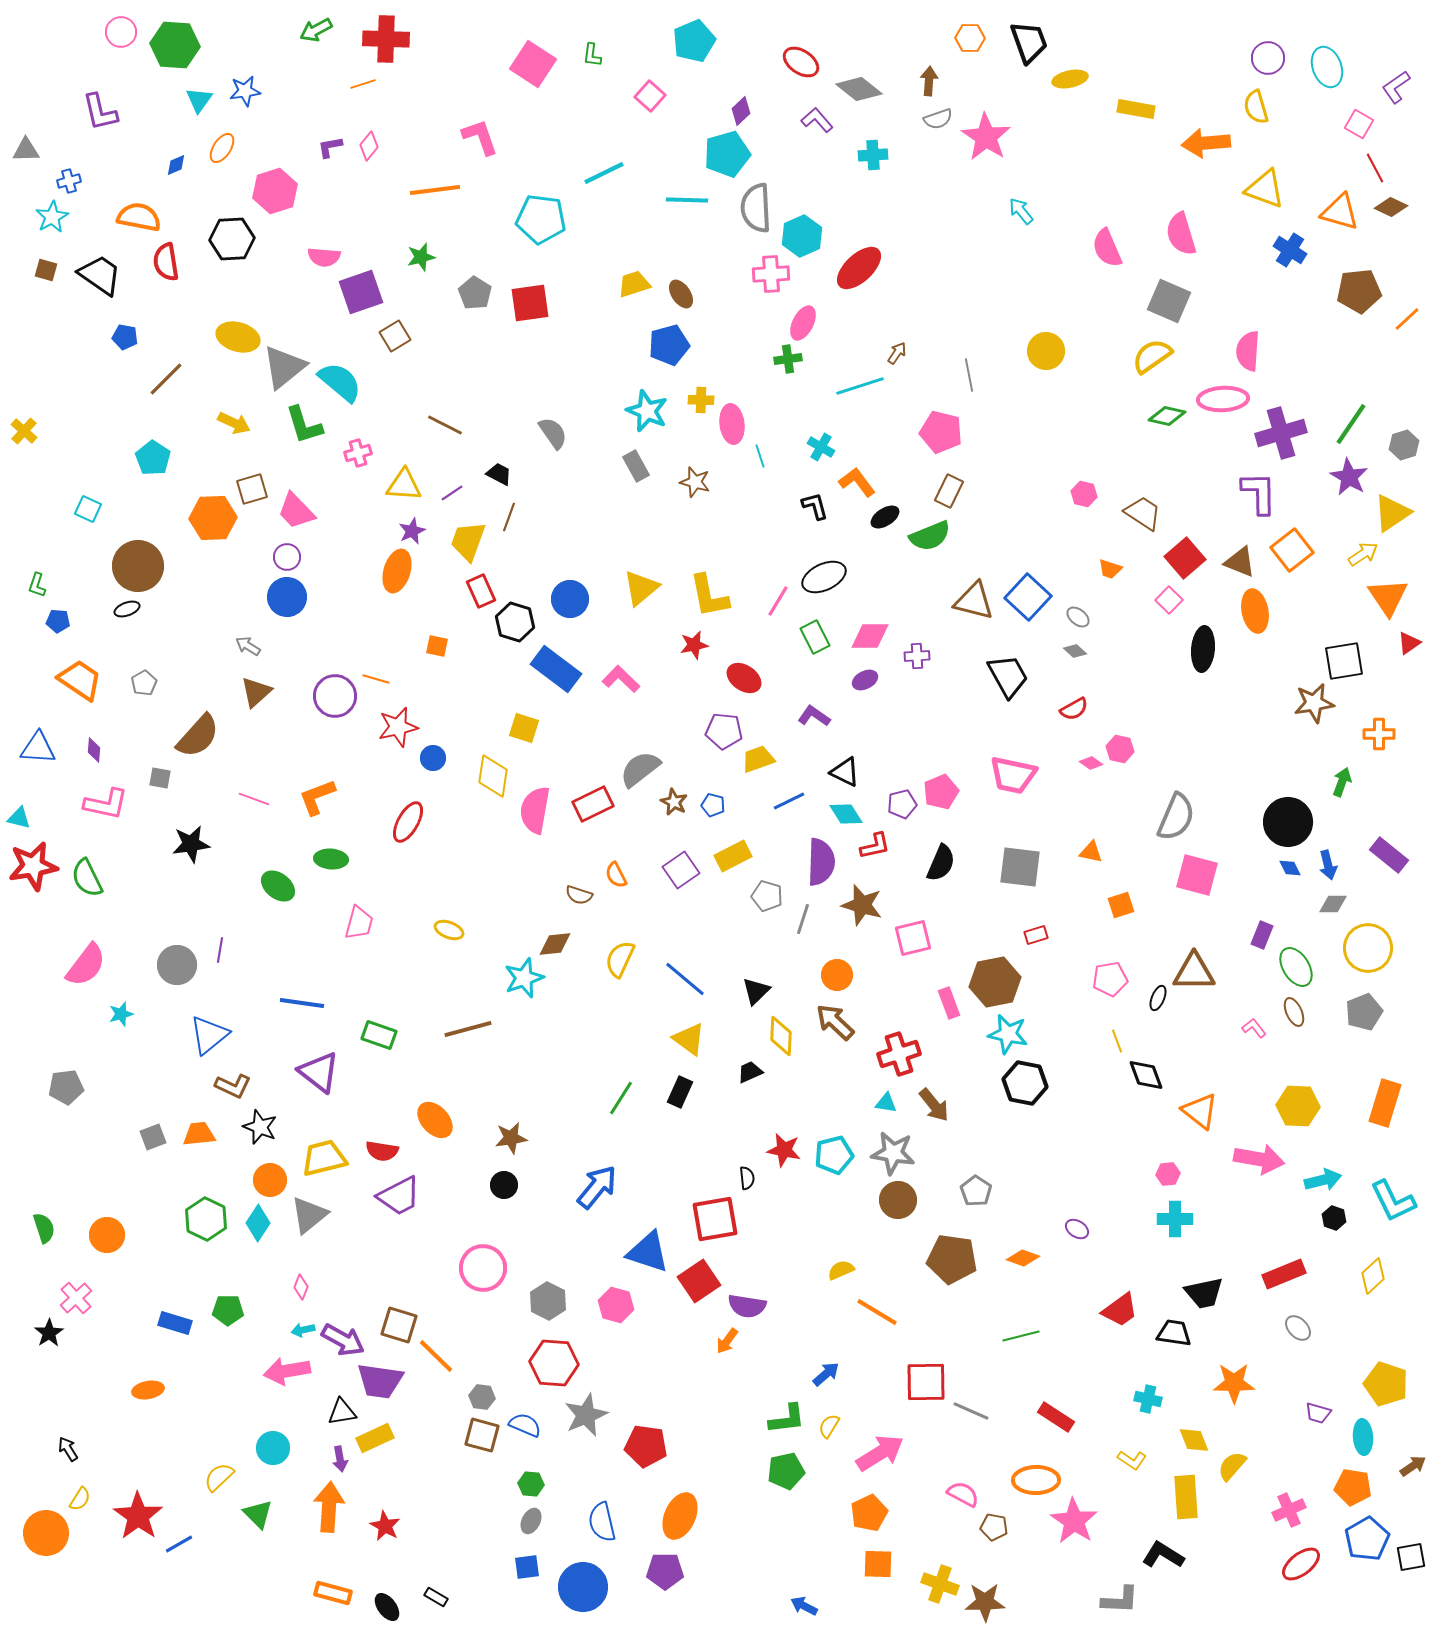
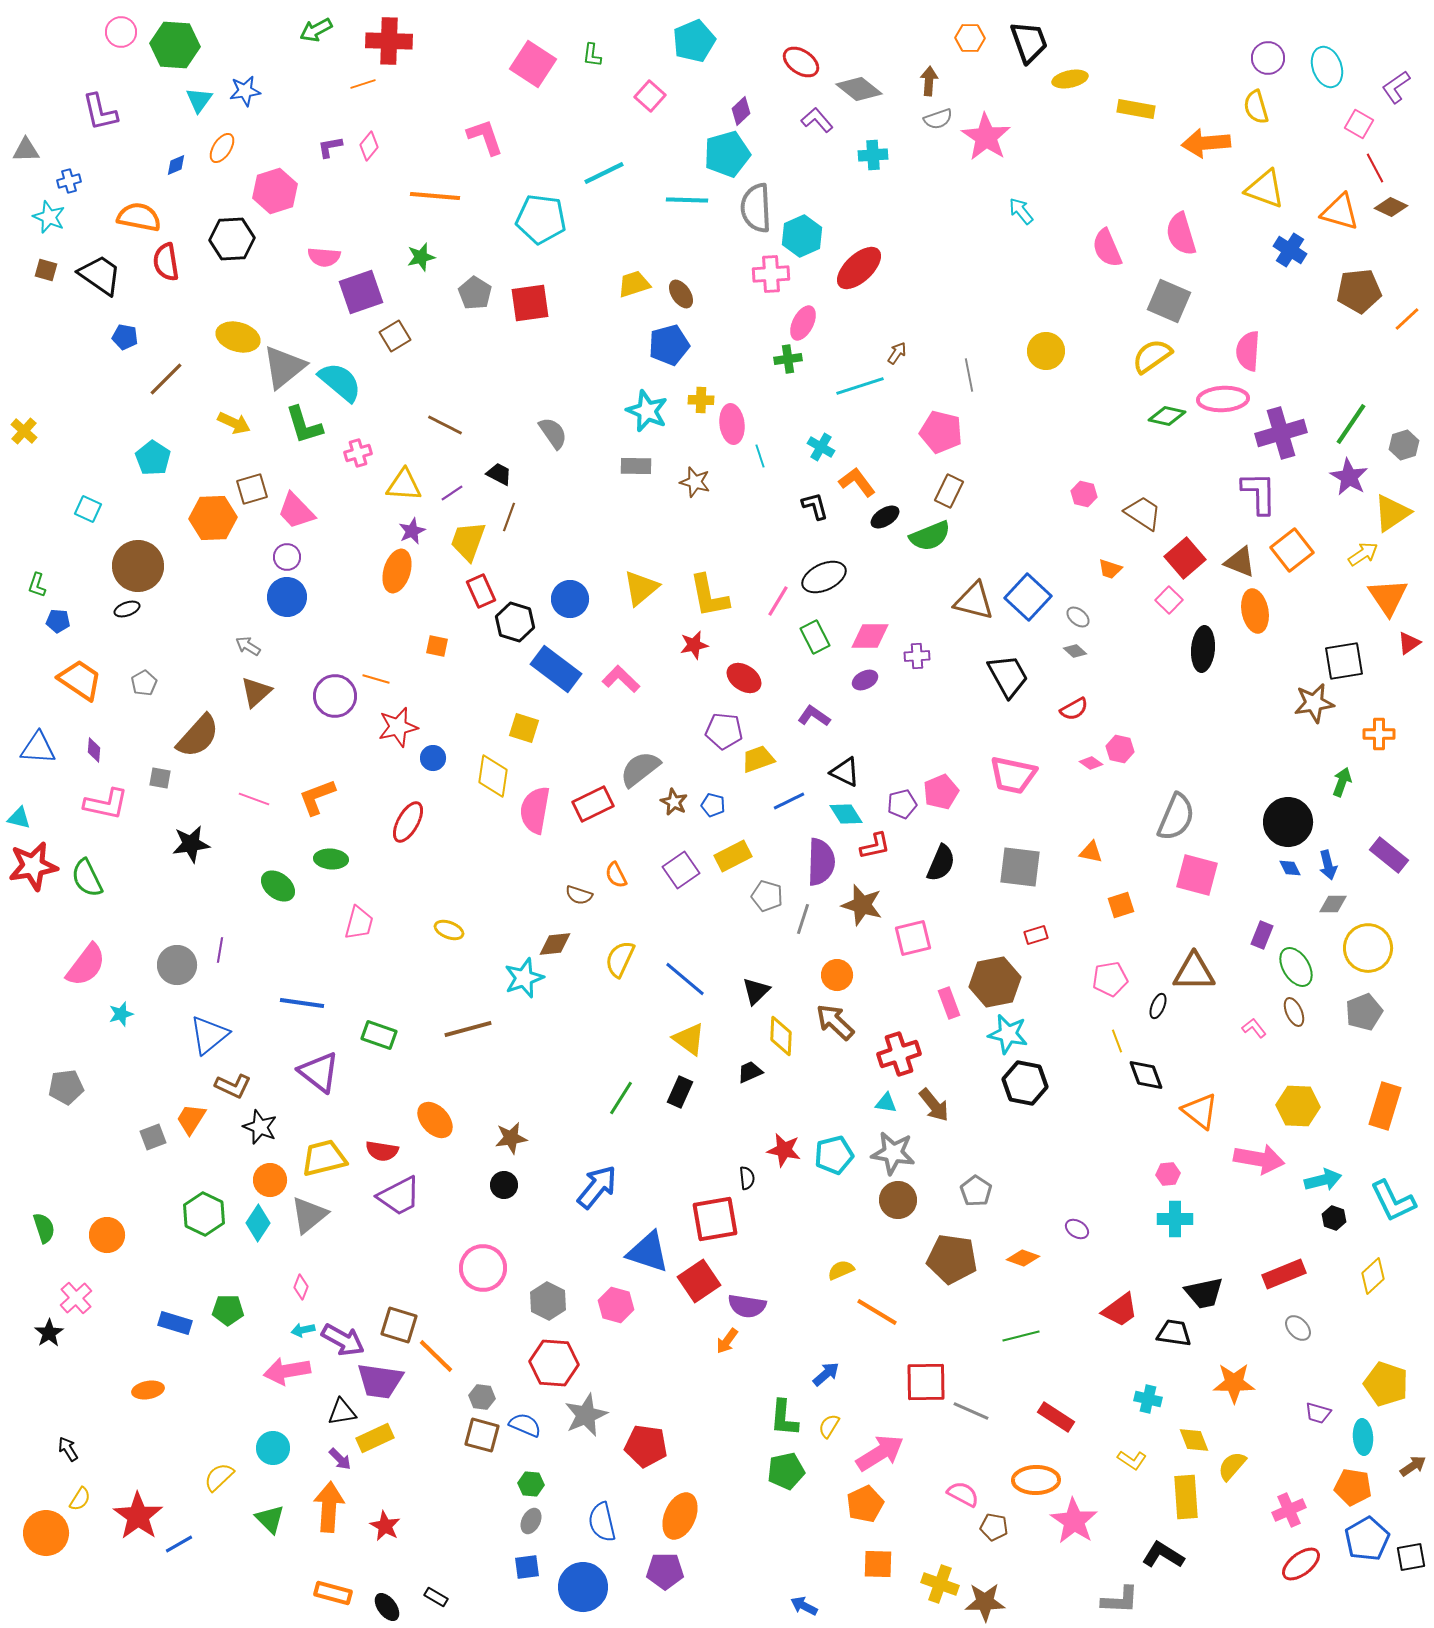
red cross at (386, 39): moved 3 px right, 2 px down
pink L-shape at (480, 137): moved 5 px right
orange line at (435, 190): moved 6 px down; rotated 12 degrees clockwise
cyan star at (52, 217): moved 3 px left; rotated 20 degrees counterclockwise
gray rectangle at (636, 466): rotated 60 degrees counterclockwise
black ellipse at (1158, 998): moved 8 px down
orange rectangle at (1385, 1103): moved 3 px down
orange trapezoid at (199, 1134): moved 8 px left, 15 px up; rotated 52 degrees counterclockwise
green hexagon at (206, 1219): moved 2 px left, 5 px up
green L-shape at (787, 1419): moved 3 px left, 1 px up; rotated 102 degrees clockwise
purple arrow at (340, 1459): rotated 35 degrees counterclockwise
orange pentagon at (869, 1513): moved 4 px left, 9 px up
green triangle at (258, 1514): moved 12 px right, 5 px down
